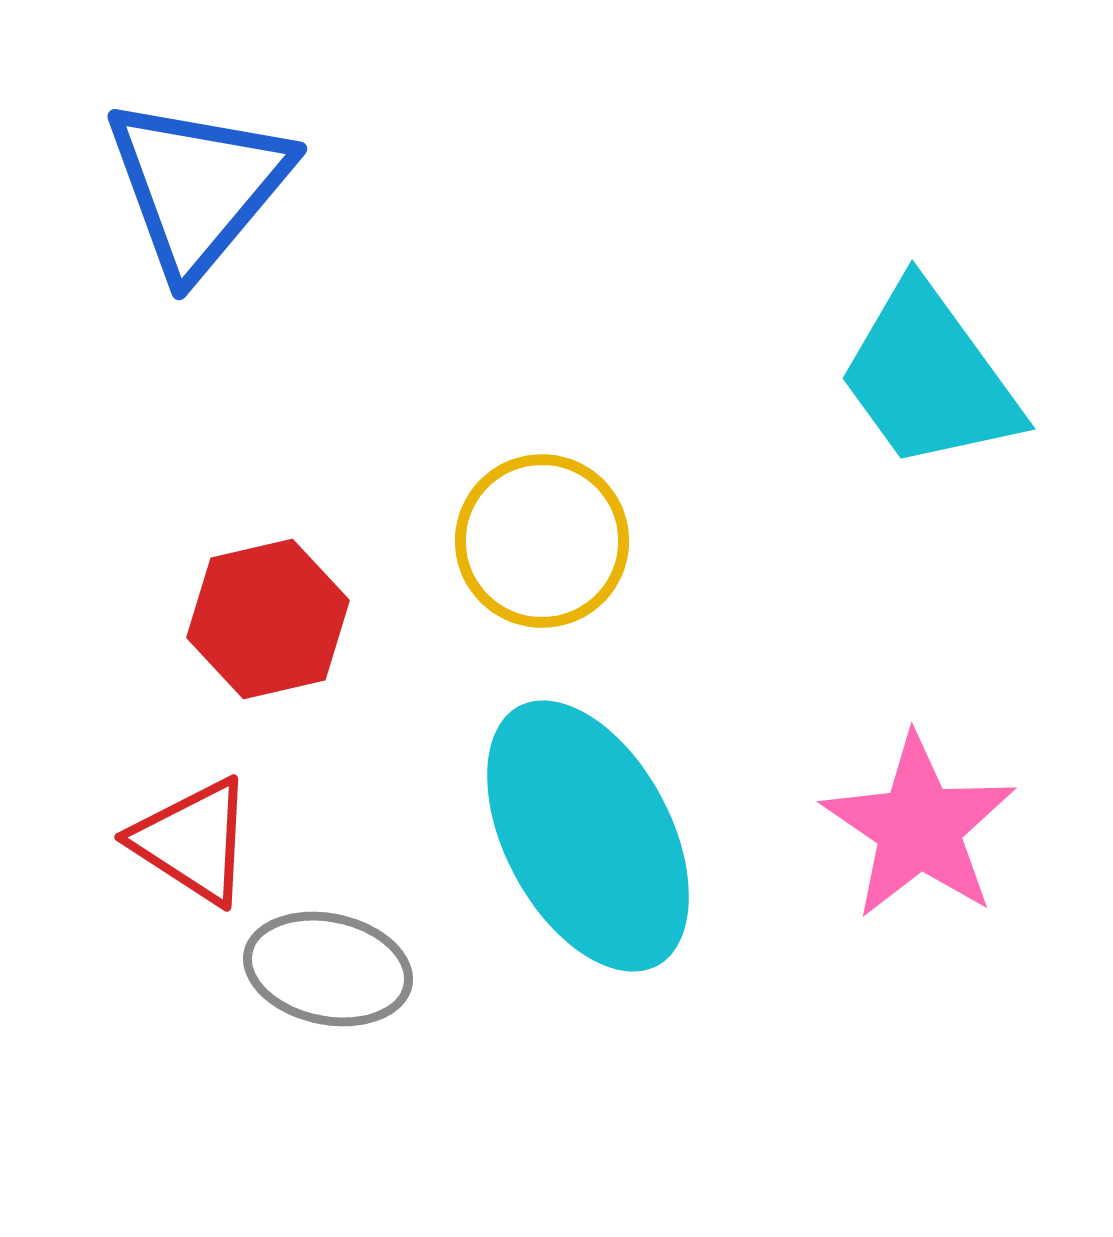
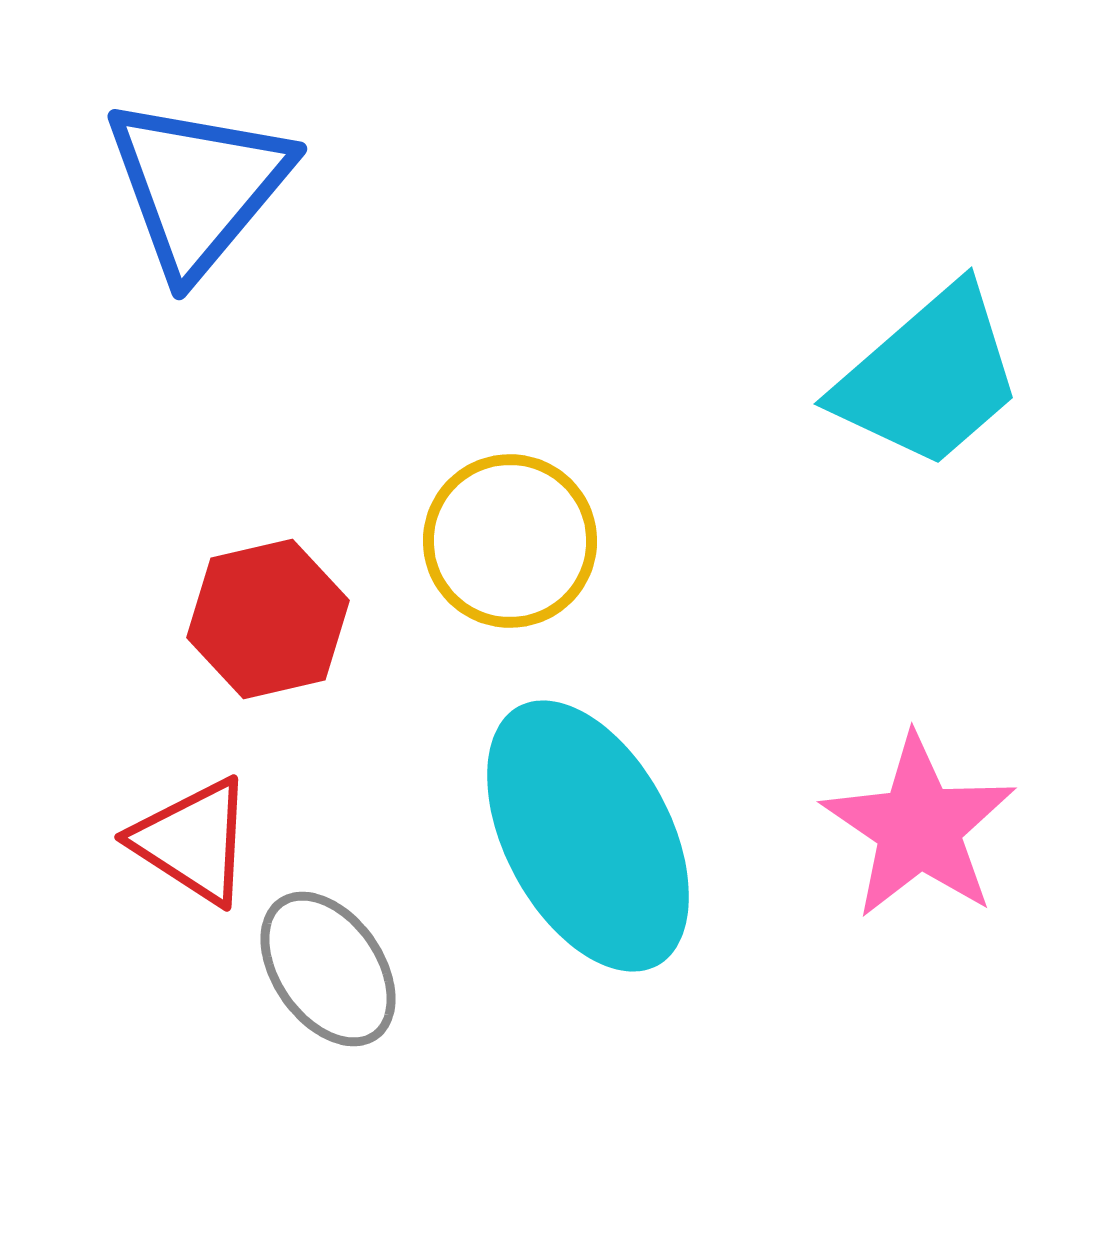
cyan trapezoid: rotated 95 degrees counterclockwise
yellow circle: moved 32 px left
gray ellipse: rotated 43 degrees clockwise
